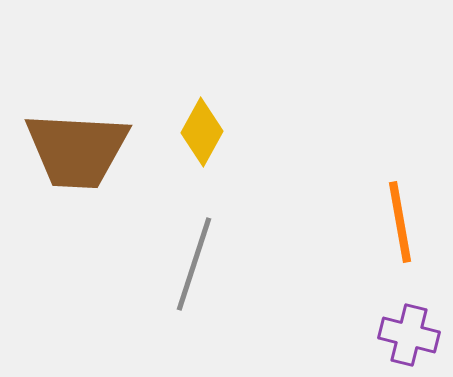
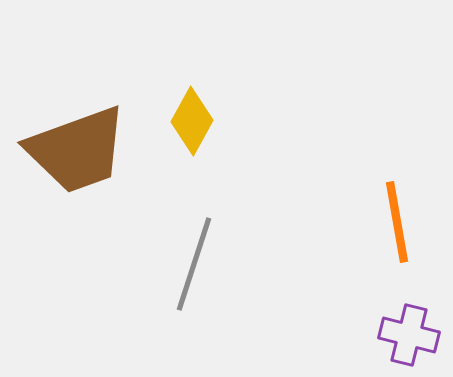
yellow diamond: moved 10 px left, 11 px up
brown trapezoid: rotated 23 degrees counterclockwise
orange line: moved 3 px left
